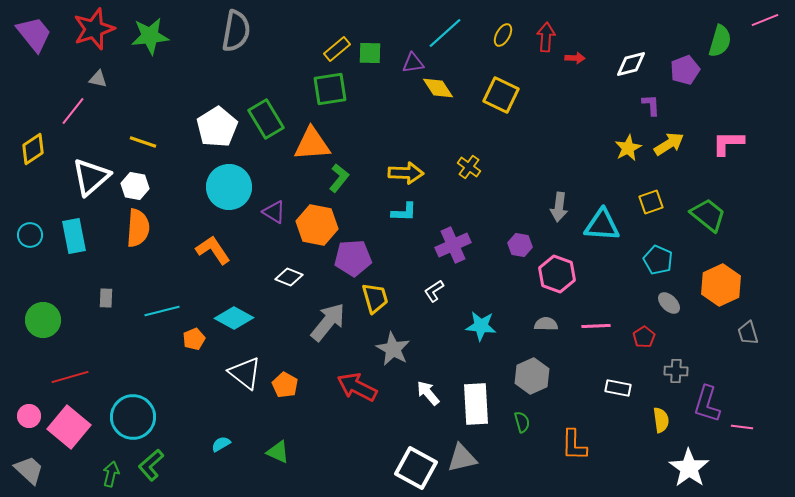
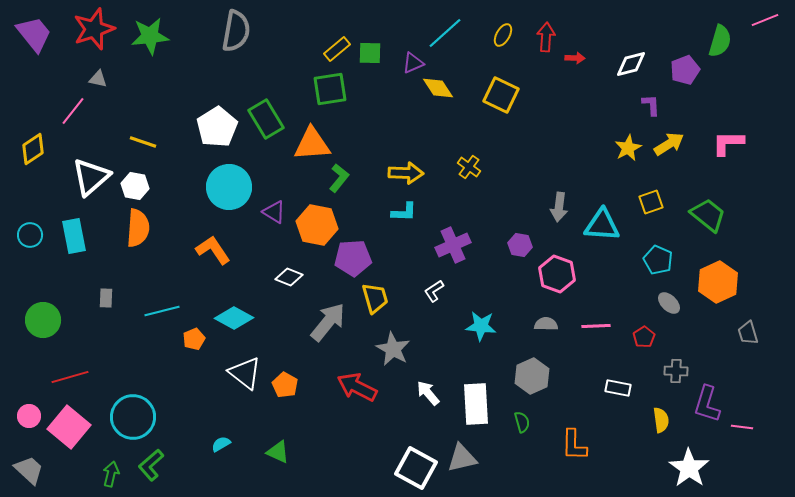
purple triangle at (413, 63): rotated 15 degrees counterclockwise
orange hexagon at (721, 285): moved 3 px left, 3 px up
